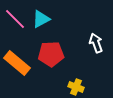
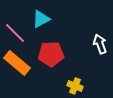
pink line: moved 14 px down
white arrow: moved 4 px right, 1 px down
yellow cross: moved 1 px left, 1 px up
